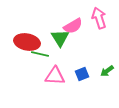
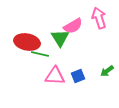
blue square: moved 4 px left, 2 px down
